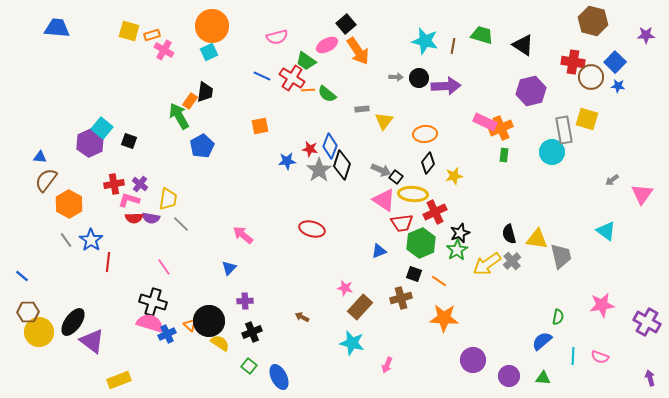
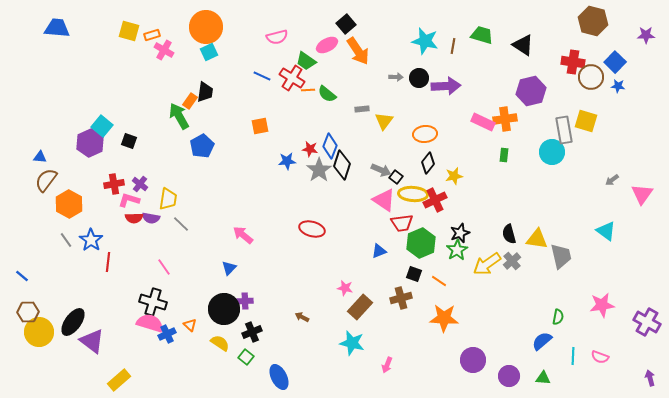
orange circle at (212, 26): moved 6 px left, 1 px down
yellow square at (587, 119): moved 1 px left, 2 px down
pink rectangle at (485, 122): moved 2 px left
cyan square at (102, 128): moved 2 px up
orange cross at (501, 128): moved 4 px right, 9 px up; rotated 15 degrees clockwise
red cross at (435, 212): moved 12 px up
black circle at (209, 321): moved 15 px right, 12 px up
green square at (249, 366): moved 3 px left, 9 px up
yellow rectangle at (119, 380): rotated 20 degrees counterclockwise
